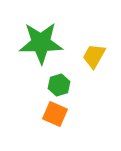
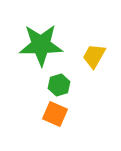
green star: moved 2 px down
